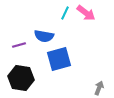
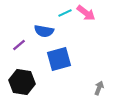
cyan line: rotated 40 degrees clockwise
blue semicircle: moved 5 px up
purple line: rotated 24 degrees counterclockwise
black hexagon: moved 1 px right, 4 px down
